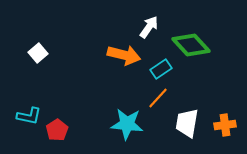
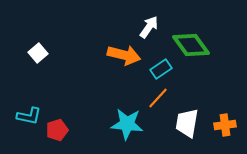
green diamond: rotated 6 degrees clockwise
red pentagon: rotated 15 degrees clockwise
